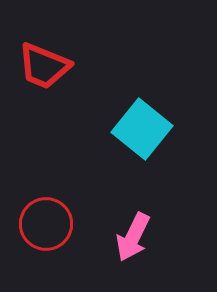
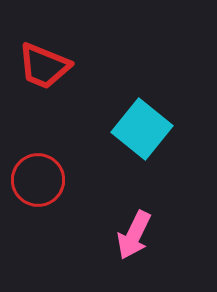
red circle: moved 8 px left, 44 px up
pink arrow: moved 1 px right, 2 px up
